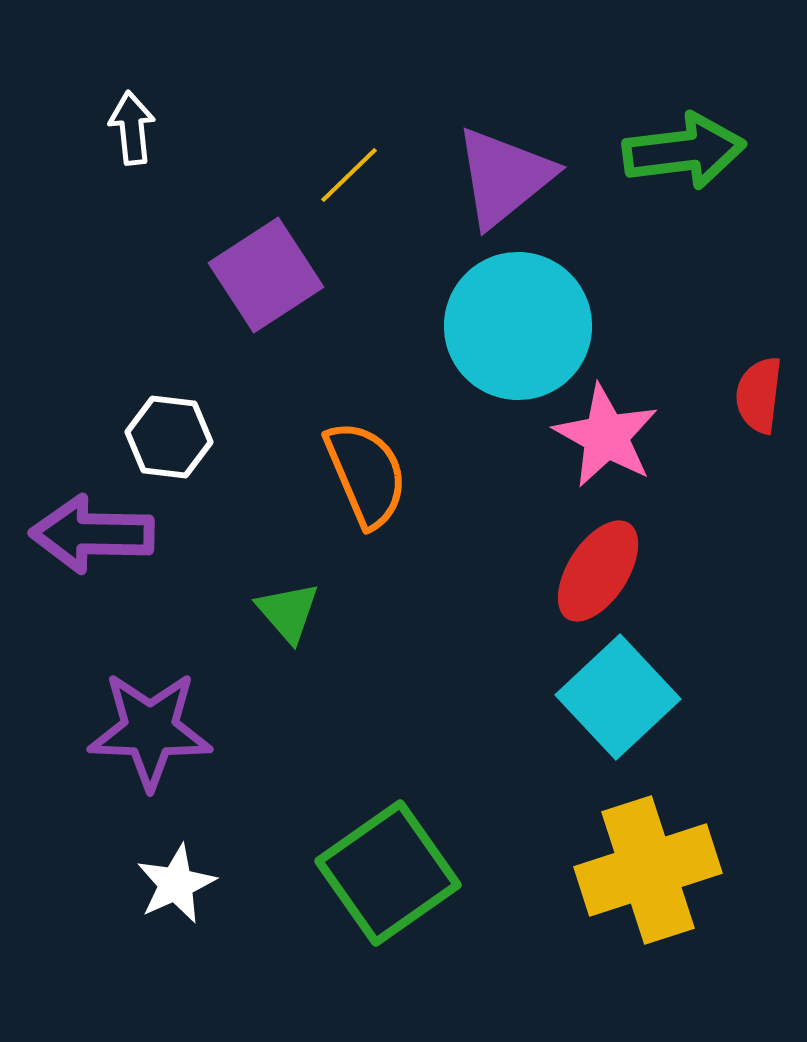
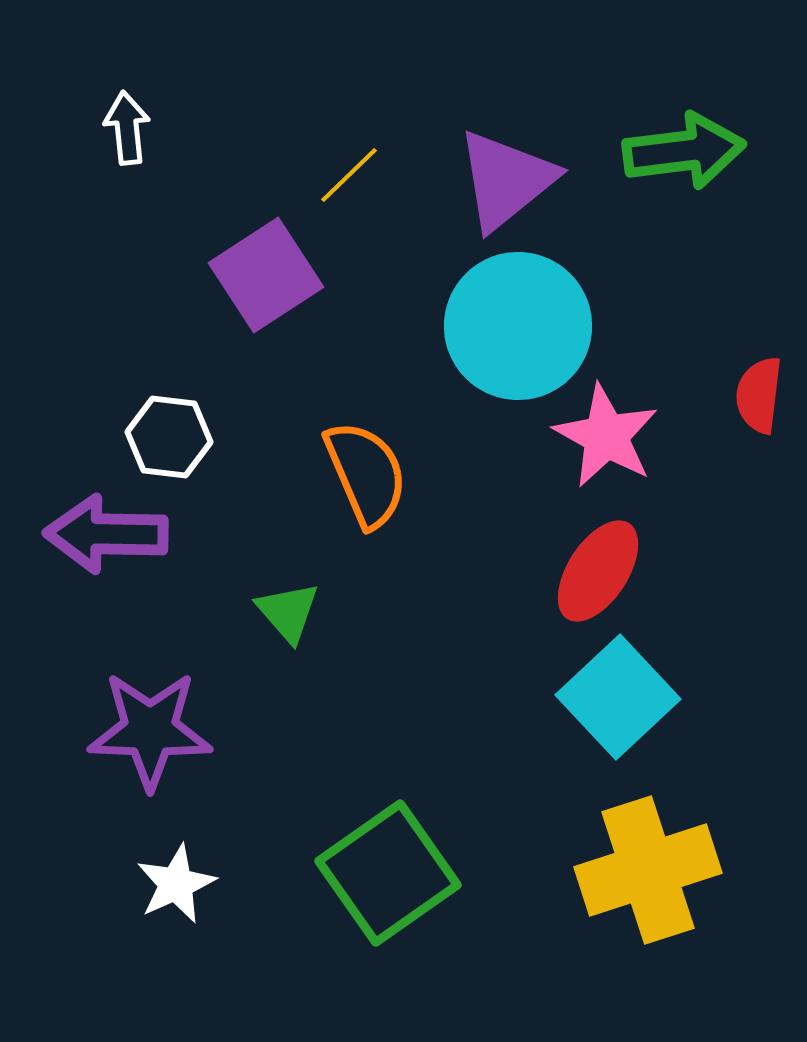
white arrow: moved 5 px left
purple triangle: moved 2 px right, 3 px down
purple arrow: moved 14 px right
